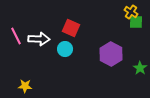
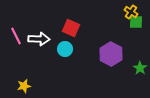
yellow star: moved 1 px left; rotated 16 degrees counterclockwise
